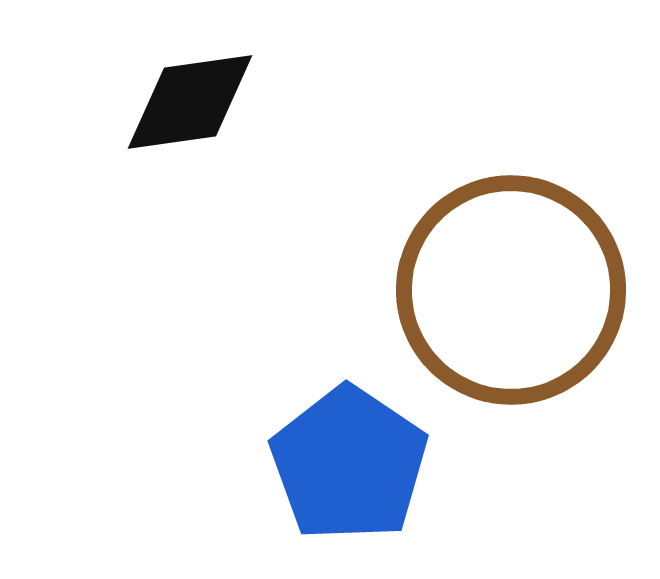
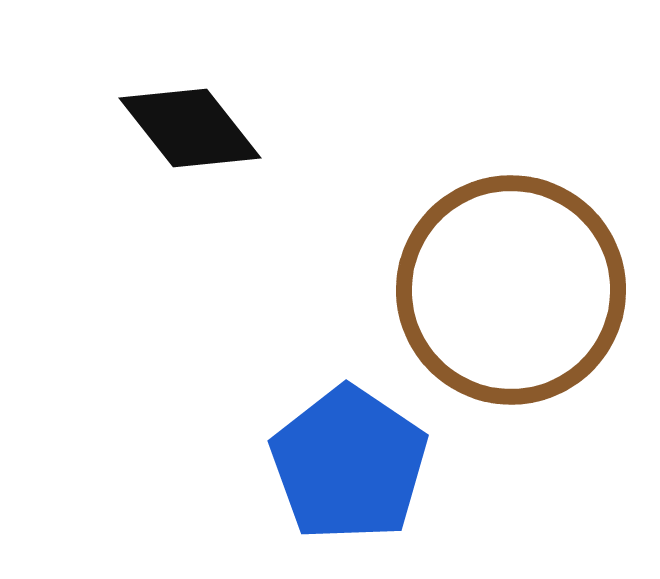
black diamond: moved 26 px down; rotated 60 degrees clockwise
